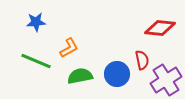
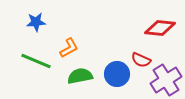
red semicircle: moved 1 px left; rotated 126 degrees clockwise
